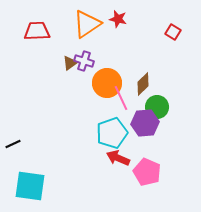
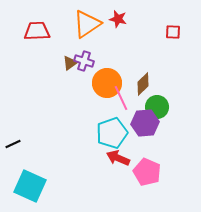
red square: rotated 28 degrees counterclockwise
cyan square: rotated 16 degrees clockwise
